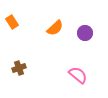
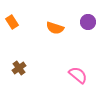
orange semicircle: rotated 60 degrees clockwise
purple circle: moved 3 px right, 11 px up
brown cross: rotated 16 degrees counterclockwise
